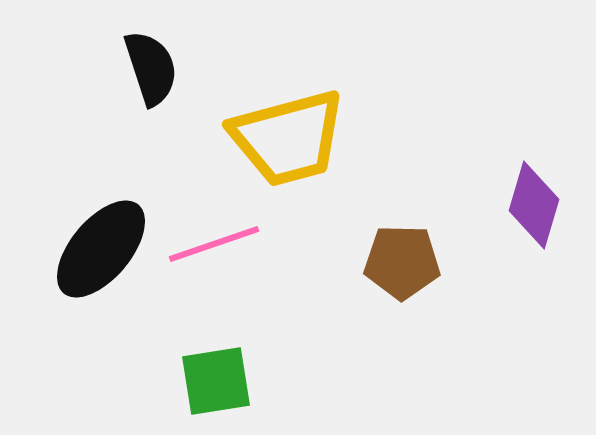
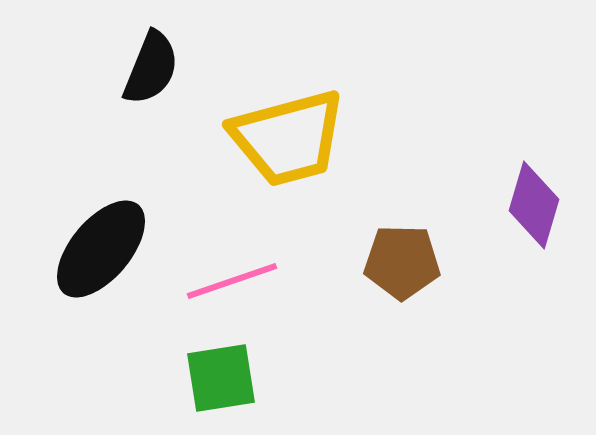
black semicircle: rotated 40 degrees clockwise
pink line: moved 18 px right, 37 px down
green square: moved 5 px right, 3 px up
